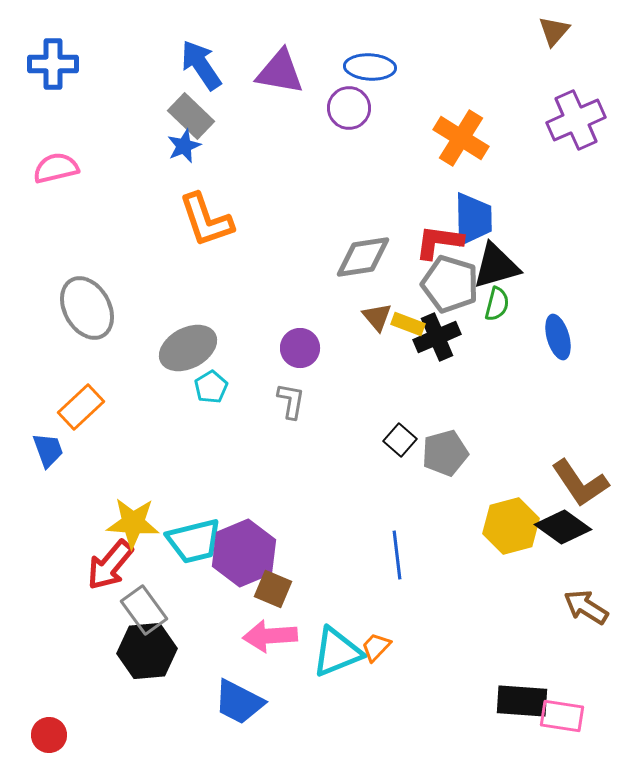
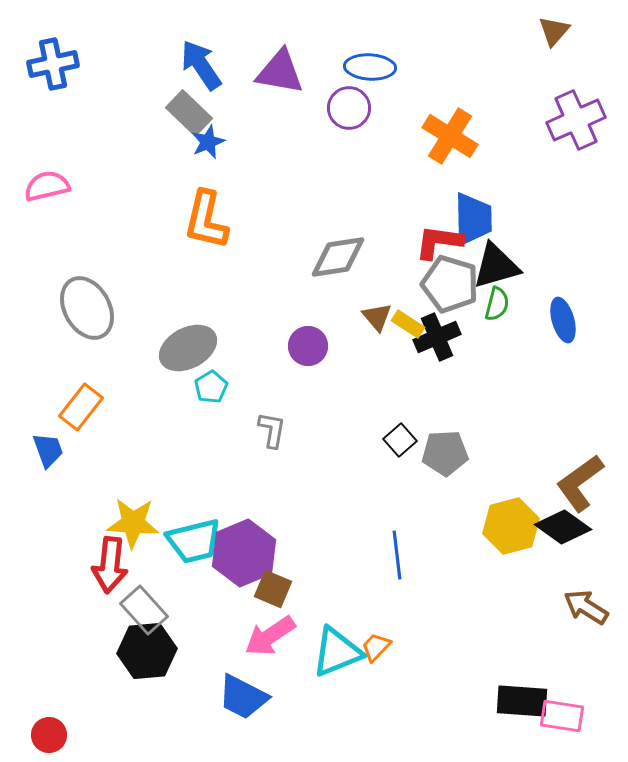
blue cross at (53, 64): rotated 12 degrees counterclockwise
gray rectangle at (191, 116): moved 2 px left, 3 px up
orange cross at (461, 138): moved 11 px left, 2 px up
blue star at (184, 146): moved 24 px right, 4 px up
pink semicircle at (56, 168): moved 9 px left, 18 px down
orange L-shape at (206, 220): rotated 32 degrees clockwise
gray diamond at (363, 257): moved 25 px left
yellow rectangle at (408, 324): rotated 12 degrees clockwise
blue ellipse at (558, 337): moved 5 px right, 17 px up
purple circle at (300, 348): moved 8 px right, 2 px up
gray L-shape at (291, 401): moved 19 px left, 29 px down
orange rectangle at (81, 407): rotated 9 degrees counterclockwise
black square at (400, 440): rotated 8 degrees clockwise
gray pentagon at (445, 453): rotated 12 degrees clockwise
brown L-shape at (580, 483): rotated 88 degrees clockwise
red arrow at (110, 565): rotated 34 degrees counterclockwise
gray rectangle at (144, 610): rotated 6 degrees counterclockwise
pink arrow at (270, 636): rotated 30 degrees counterclockwise
blue trapezoid at (239, 702): moved 4 px right, 5 px up
